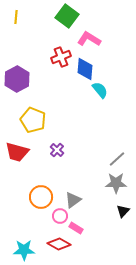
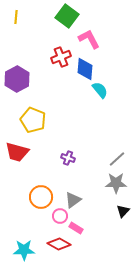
pink L-shape: rotated 30 degrees clockwise
purple cross: moved 11 px right, 8 px down; rotated 24 degrees counterclockwise
